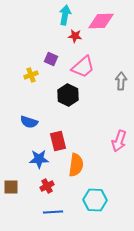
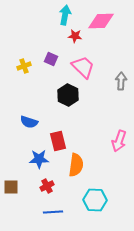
pink trapezoid: rotated 95 degrees counterclockwise
yellow cross: moved 7 px left, 9 px up
